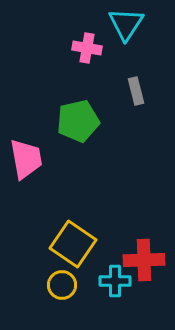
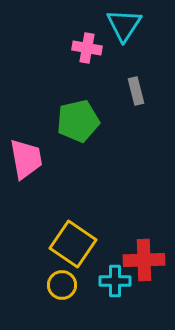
cyan triangle: moved 2 px left, 1 px down
